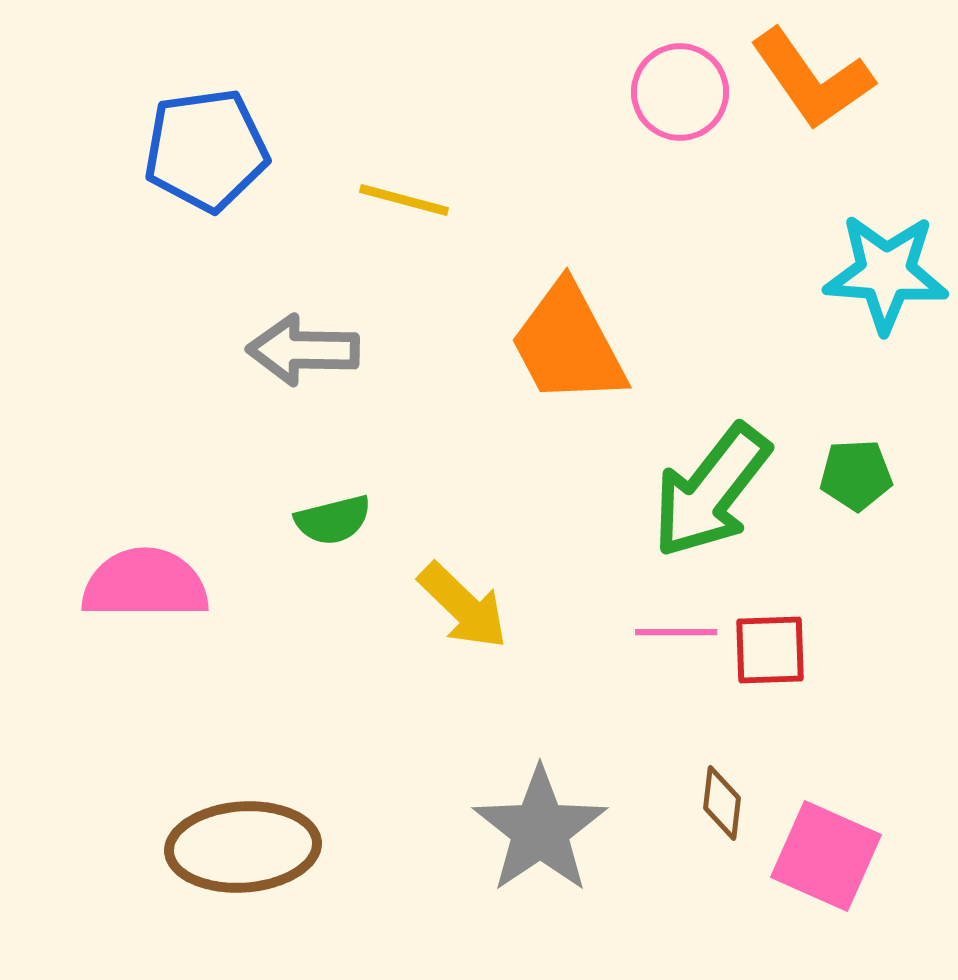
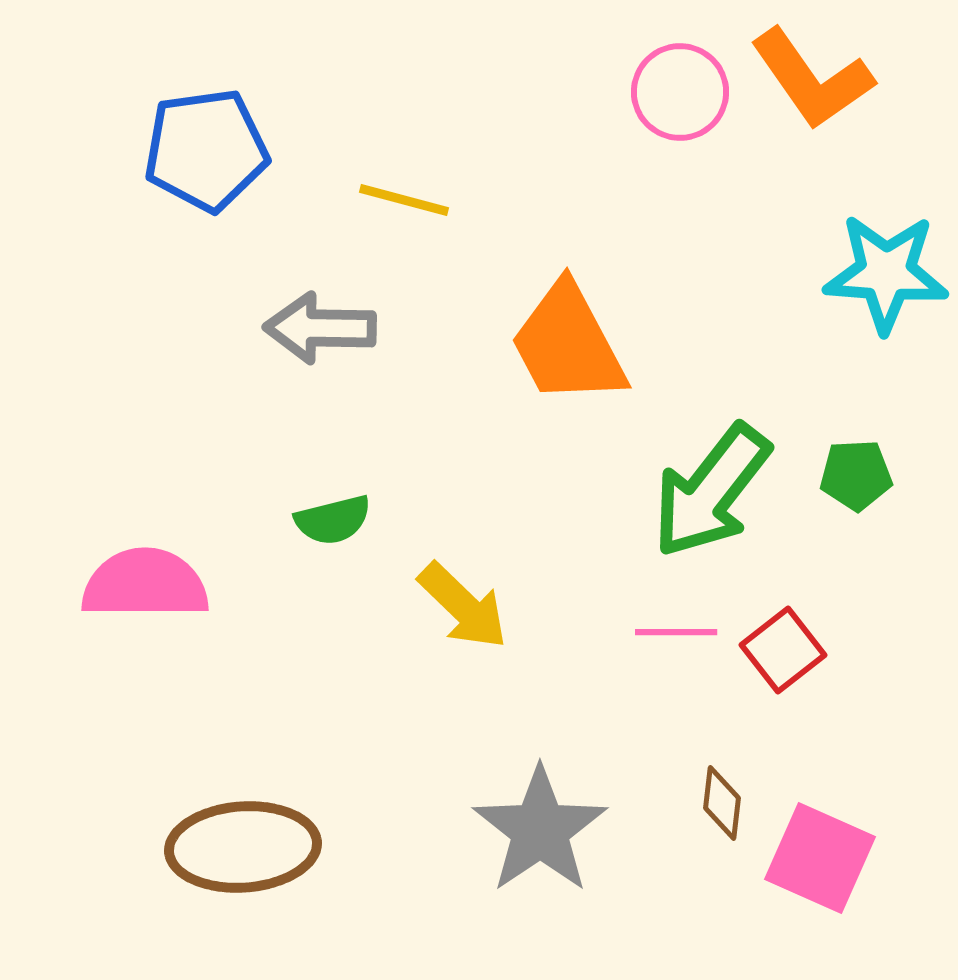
gray arrow: moved 17 px right, 22 px up
red square: moved 13 px right; rotated 36 degrees counterclockwise
pink square: moved 6 px left, 2 px down
